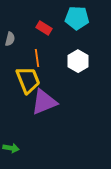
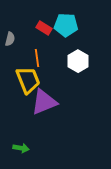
cyan pentagon: moved 11 px left, 7 px down
green arrow: moved 10 px right
